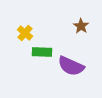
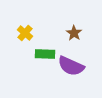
brown star: moved 7 px left, 7 px down
green rectangle: moved 3 px right, 2 px down
